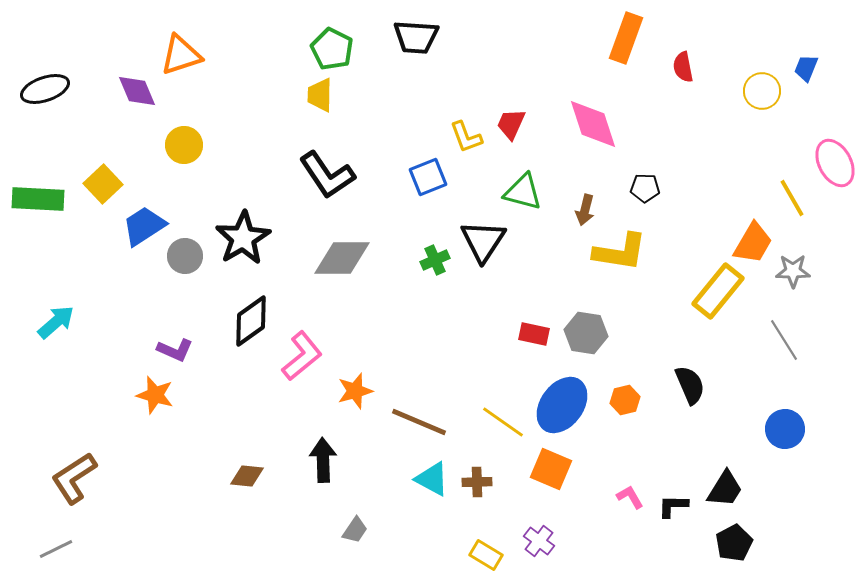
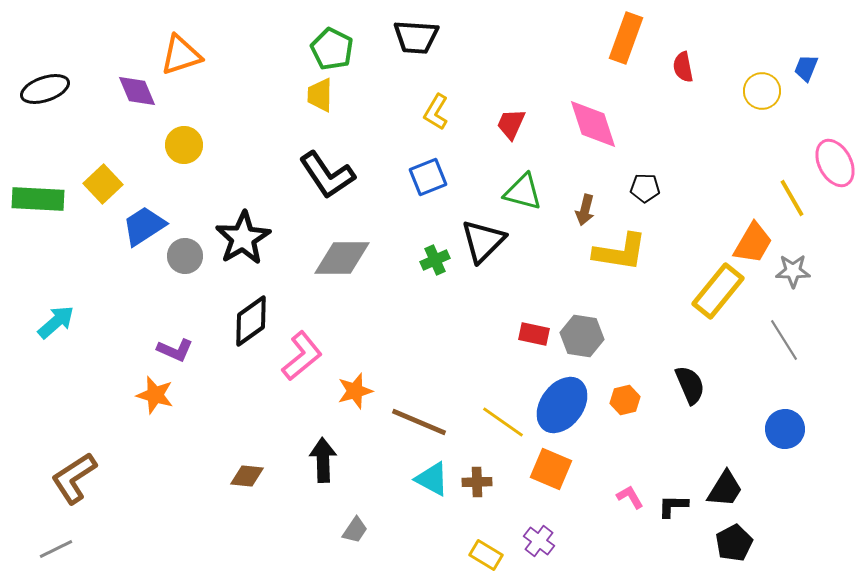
yellow L-shape at (466, 137): moved 30 px left, 25 px up; rotated 51 degrees clockwise
black triangle at (483, 241): rotated 12 degrees clockwise
gray hexagon at (586, 333): moved 4 px left, 3 px down
